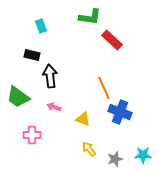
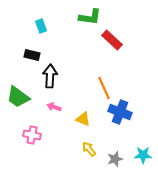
black arrow: rotated 10 degrees clockwise
pink cross: rotated 12 degrees clockwise
